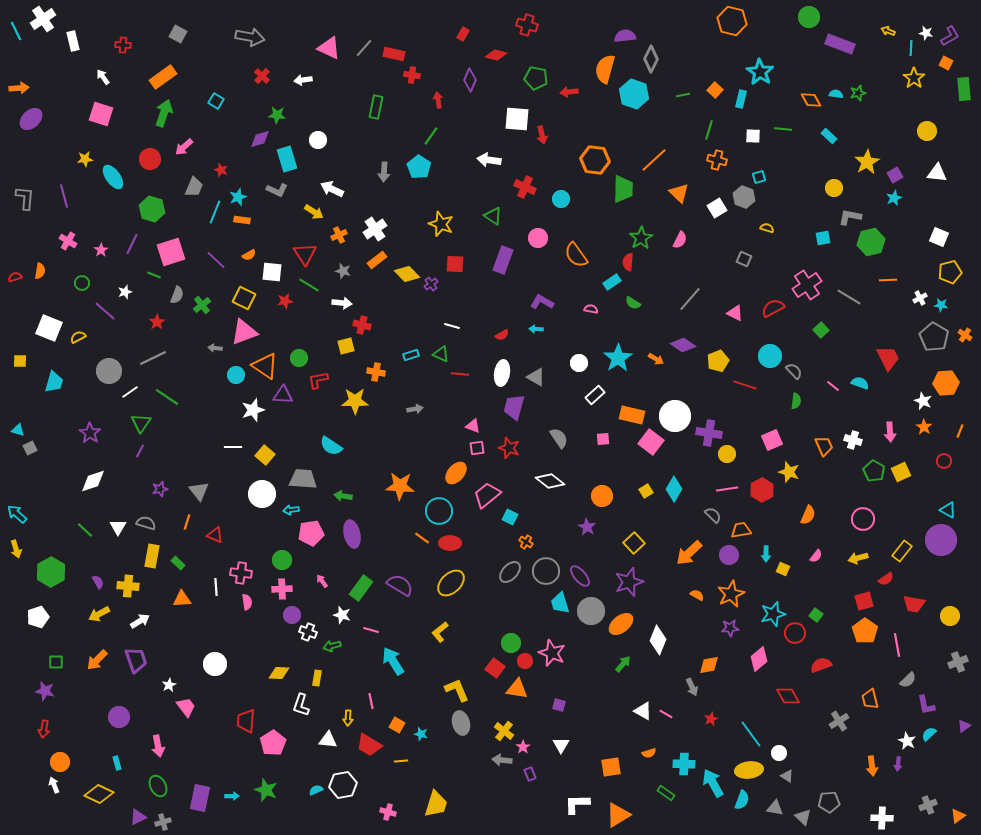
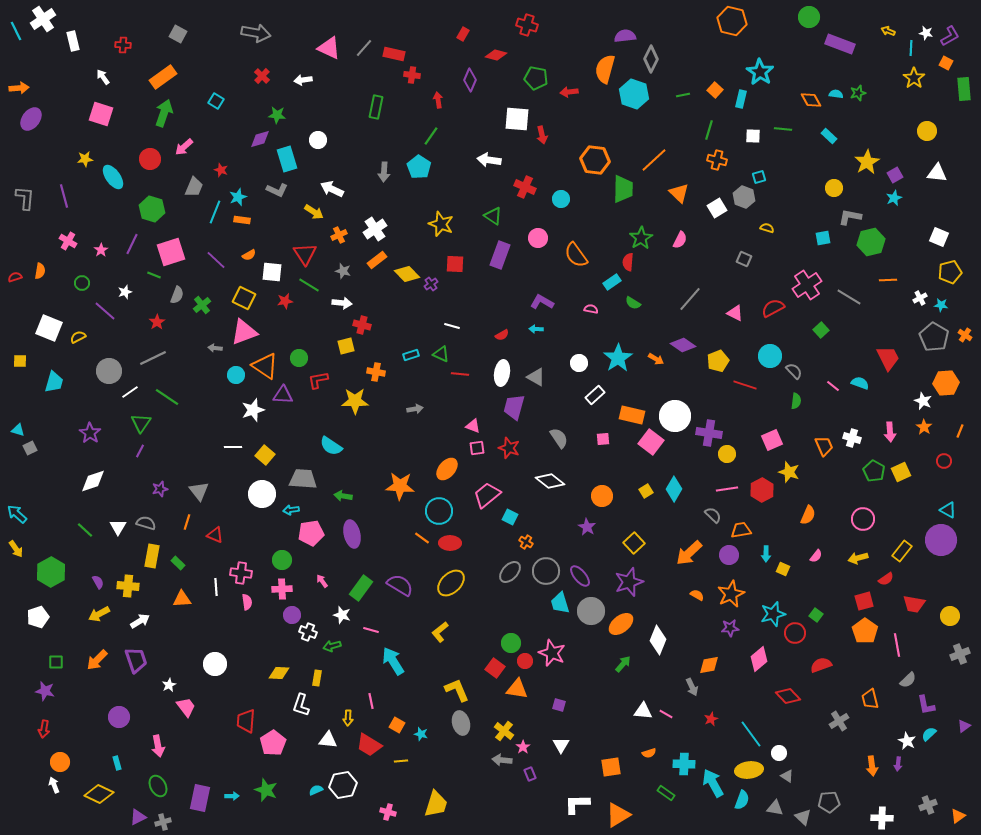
gray arrow at (250, 37): moved 6 px right, 4 px up
purple ellipse at (31, 119): rotated 10 degrees counterclockwise
purple rectangle at (503, 260): moved 3 px left, 5 px up
white cross at (853, 440): moved 1 px left, 2 px up
orange ellipse at (456, 473): moved 9 px left, 4 px up
yellow arrow at (16, 549): rotated 18 degrees counterclockwise
gray cross at (958, 662): moved 2 px right, 8 px up
red diamond at (788, 696): rotated 15 degrees counterclockwise
white triangle at (643, 711): rotated 24 degrees counterclockwise
